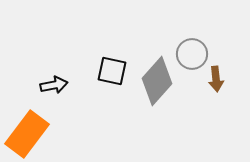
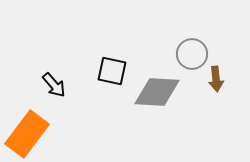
gray diamond: moved 11 px down; rotated 51 degrees clockwise
black arrow: rotated 60 degrees clockwise
